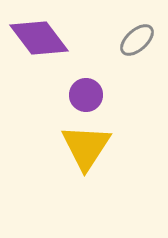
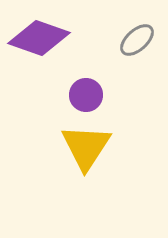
purple diamond: rotated 34 degrees counterclockwise
